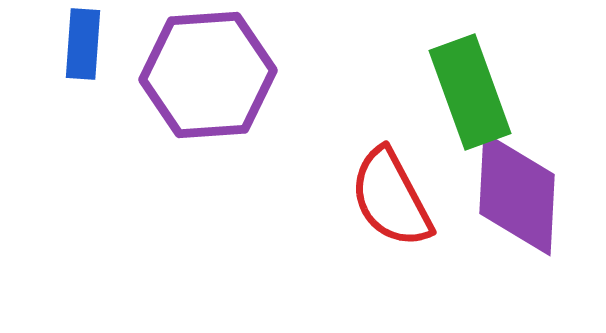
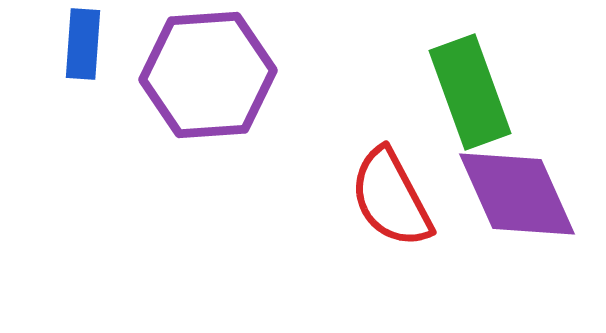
purple diamond: rotated 27 degrees counterclockwise
